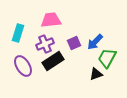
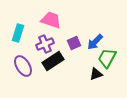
pink trapezoid: rotated 25 degrees clockwise
